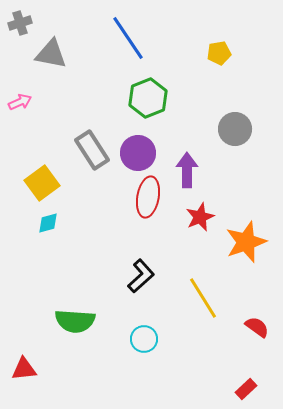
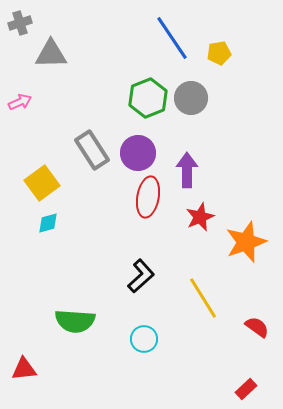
blue line: moved 44 px right
gray triangle: rotated 12 degrees counterclockwise
gray circle: moved 44 px left, 31 px up
